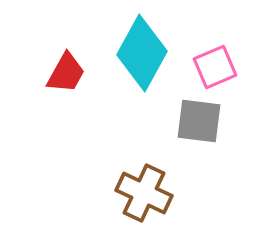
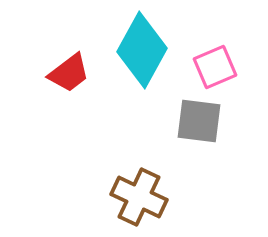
cyan diamond: moved 3 px up
red trapezoid: moved 3 px right; rotated 24 degrees clockwise
brown cross: moved 5 px left, 4 px down
